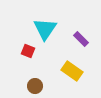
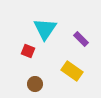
brown circle: moved 2 px up
